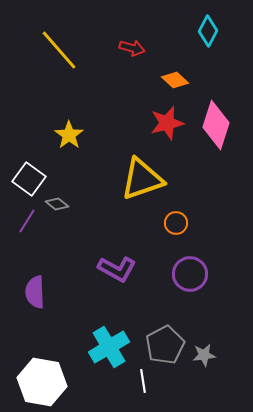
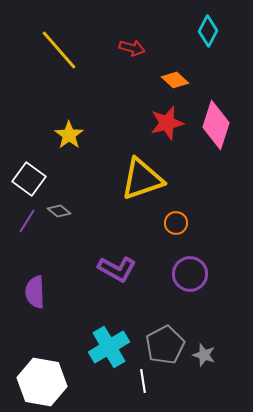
gray diamond: moved 2 px right, 7 px down
gray star: rotated 25 degrees clockwise
